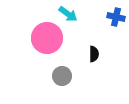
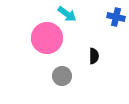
cyan arrow: moved 1 px left
black semicircle: moved 2 px down
